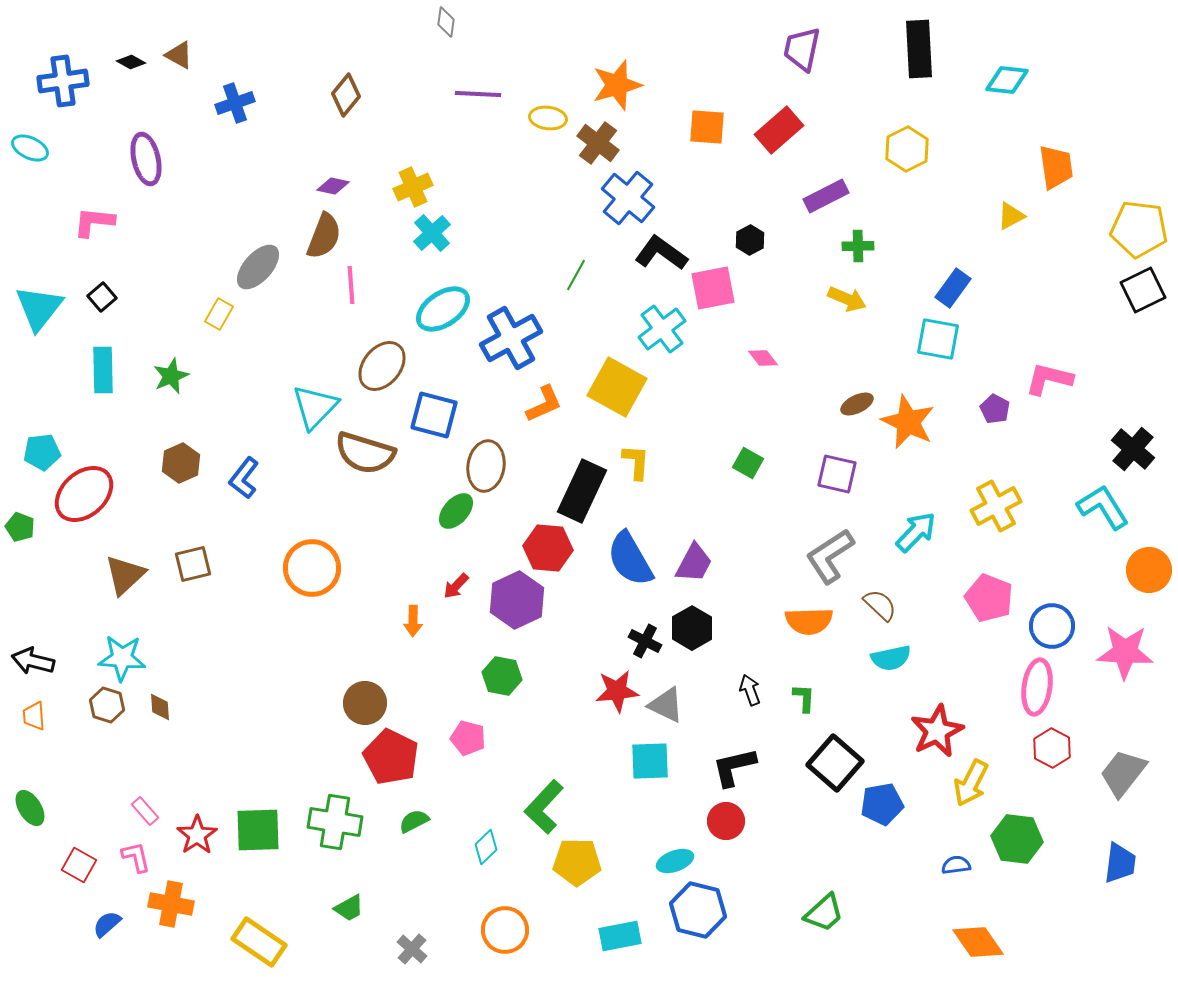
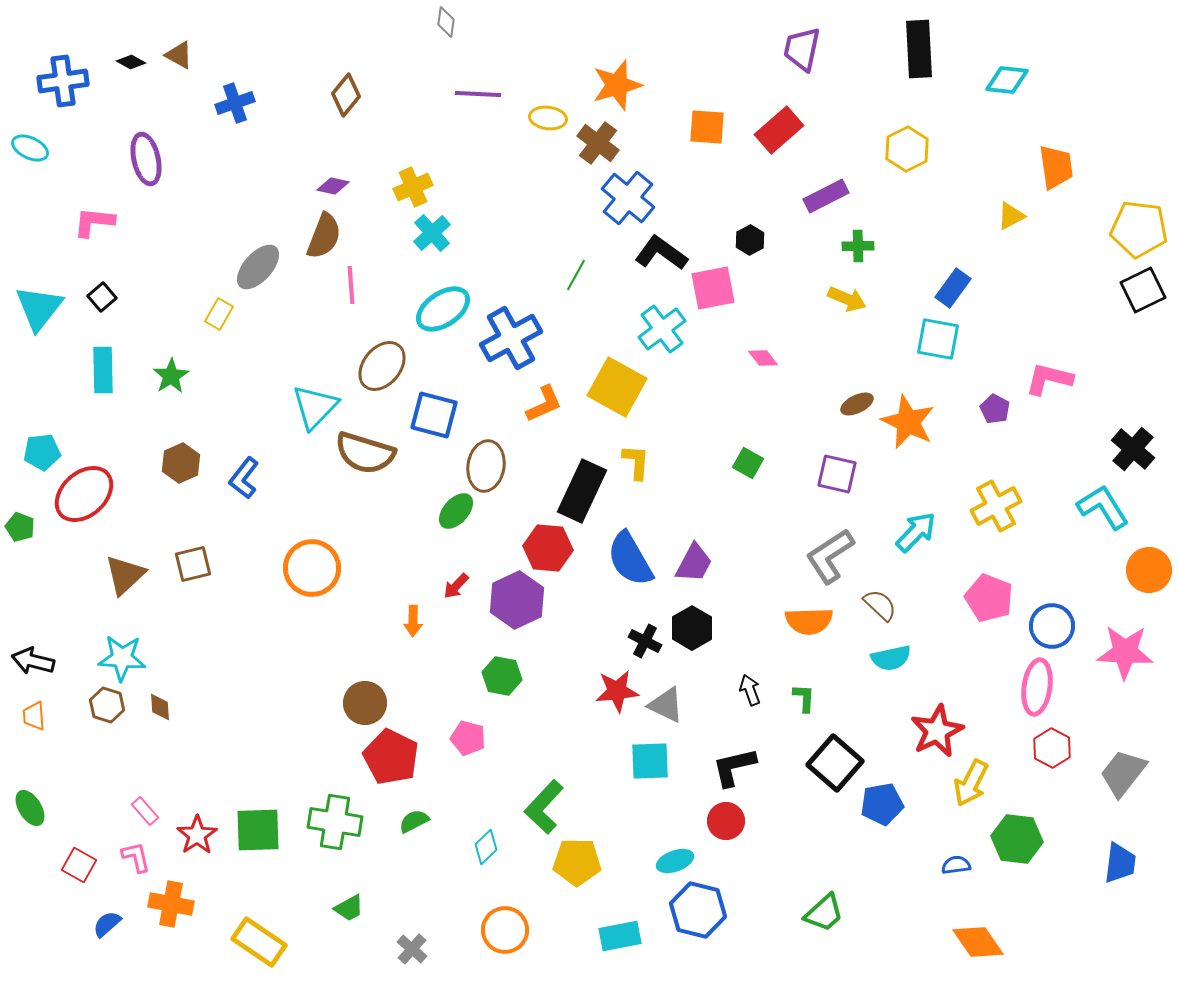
green star at (171, 376): rotated 9 degrees counterclockwise
